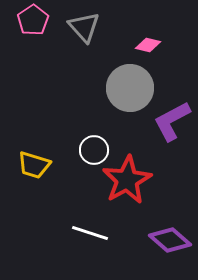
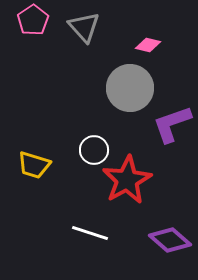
purple L-shape: moved 3 px down; rotated 9 degrees clockwise
